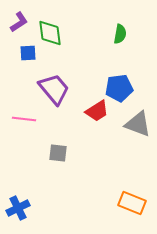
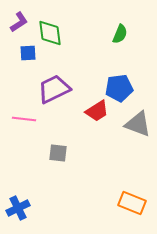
green semicircle: rotated 12 degrees clockwise
purple trapezoid: rotated 76 degrees counterclockwise
